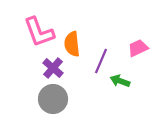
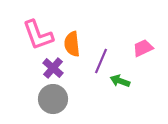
pink L-shape: moved 1 px left, 3 px down
pink trapezoid: moved 5 px right
